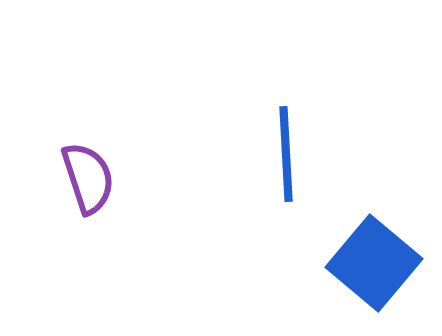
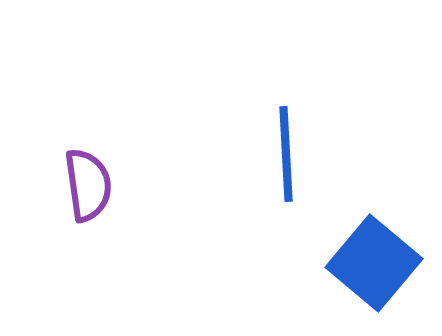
purple semicircle: moved 7 px down; rotated 10 degrees clockwise
